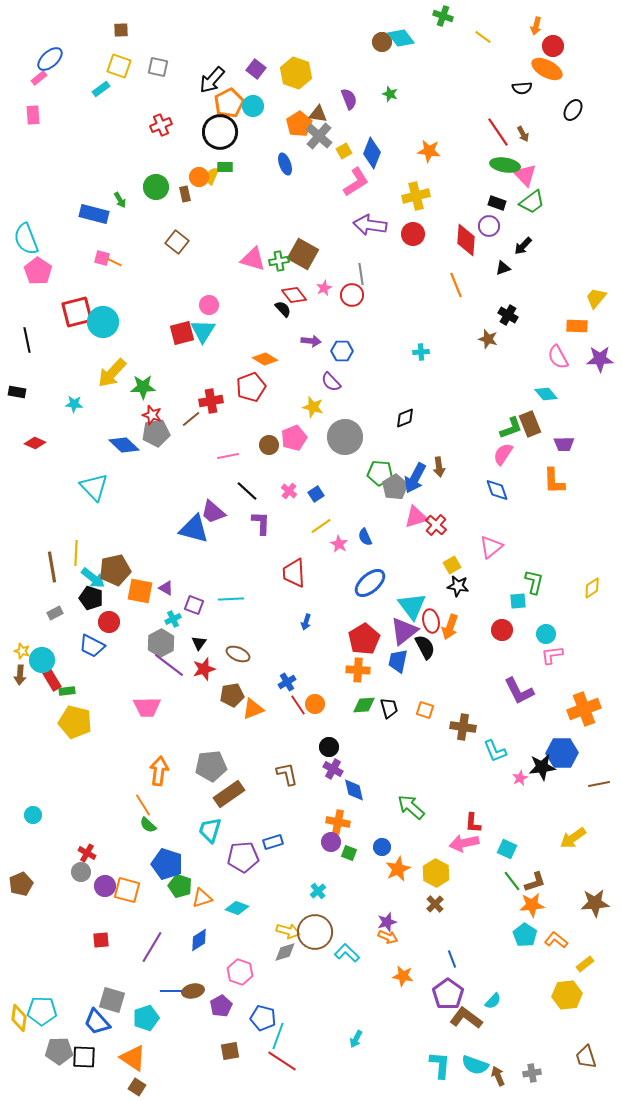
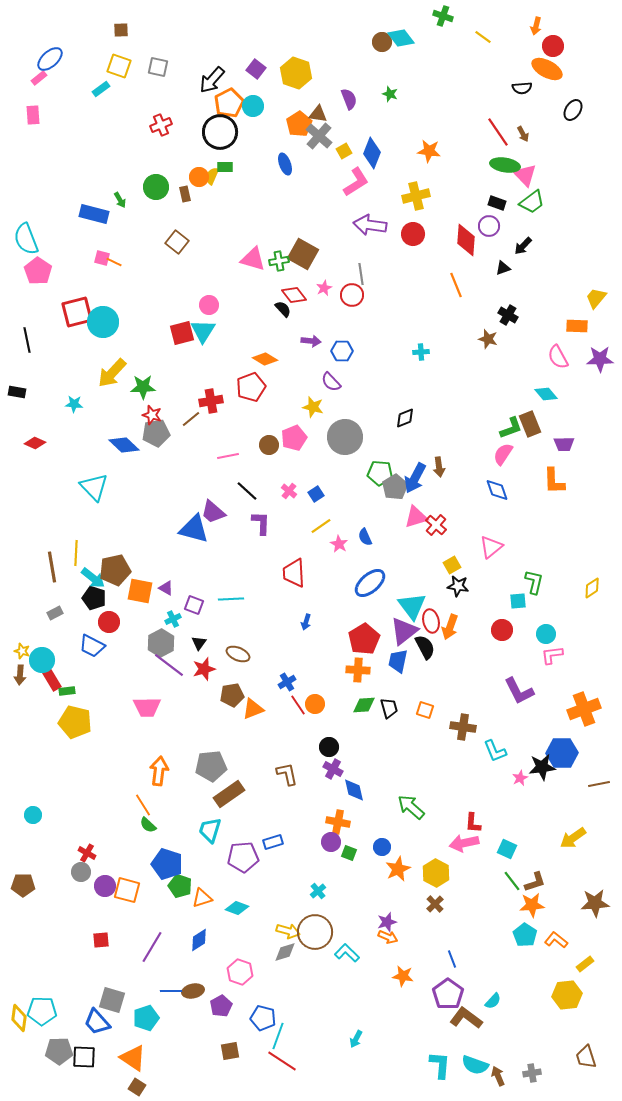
black pentagon at (91, 598): moved 3 px right
brown pentagon at (21, 884): moved 2 px right, 1 px down; rotated 25 degrees clockwise
